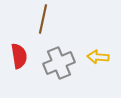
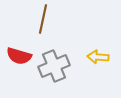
red semicircle: rotated 115 degrees clockwise
gray cross: moved 5 px left, 3 px down
